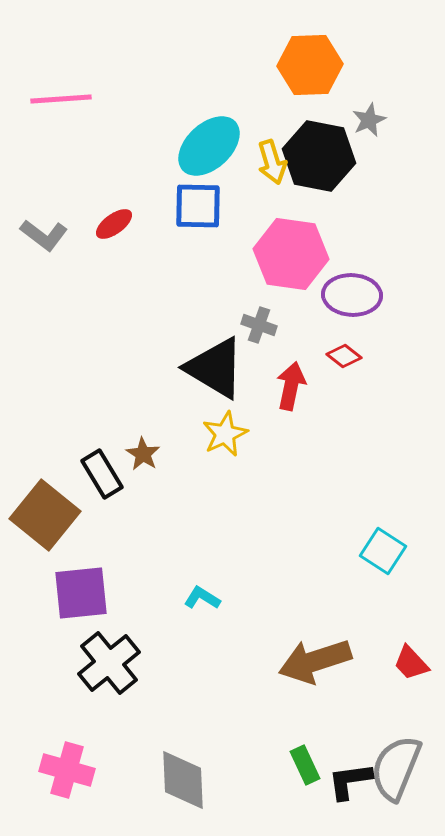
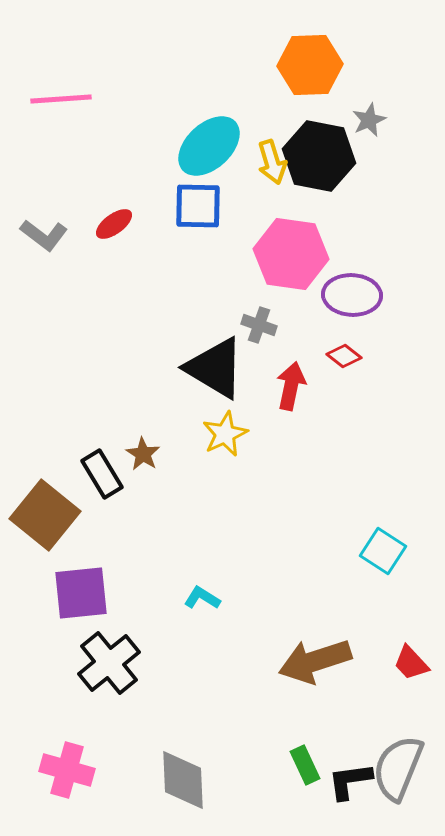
gray semicircle: moved 2 px right
